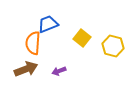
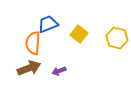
yellow square: moved 3 px left, 4 px up
yellow hexagon: moved 4 px right, 8 px up
brown arrow: moved 3 px right, 1 px up
